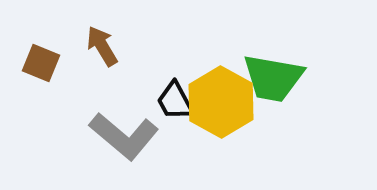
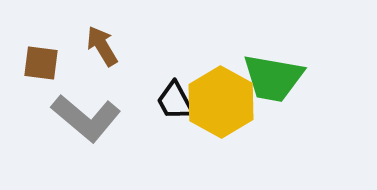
brown square: rotated 15 degrees counterclockwise
gray L-shape: moved 38 px left, 18 px up
